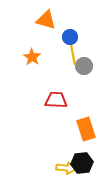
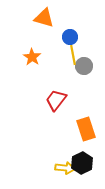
orange triangle: moved 2 px left, 2 px up
red trapezoid: rotated 55 degrees counterclockwise
black hexagon: rotated 20 degrees counterclockwise
yellow arrow: moved 1 px left
